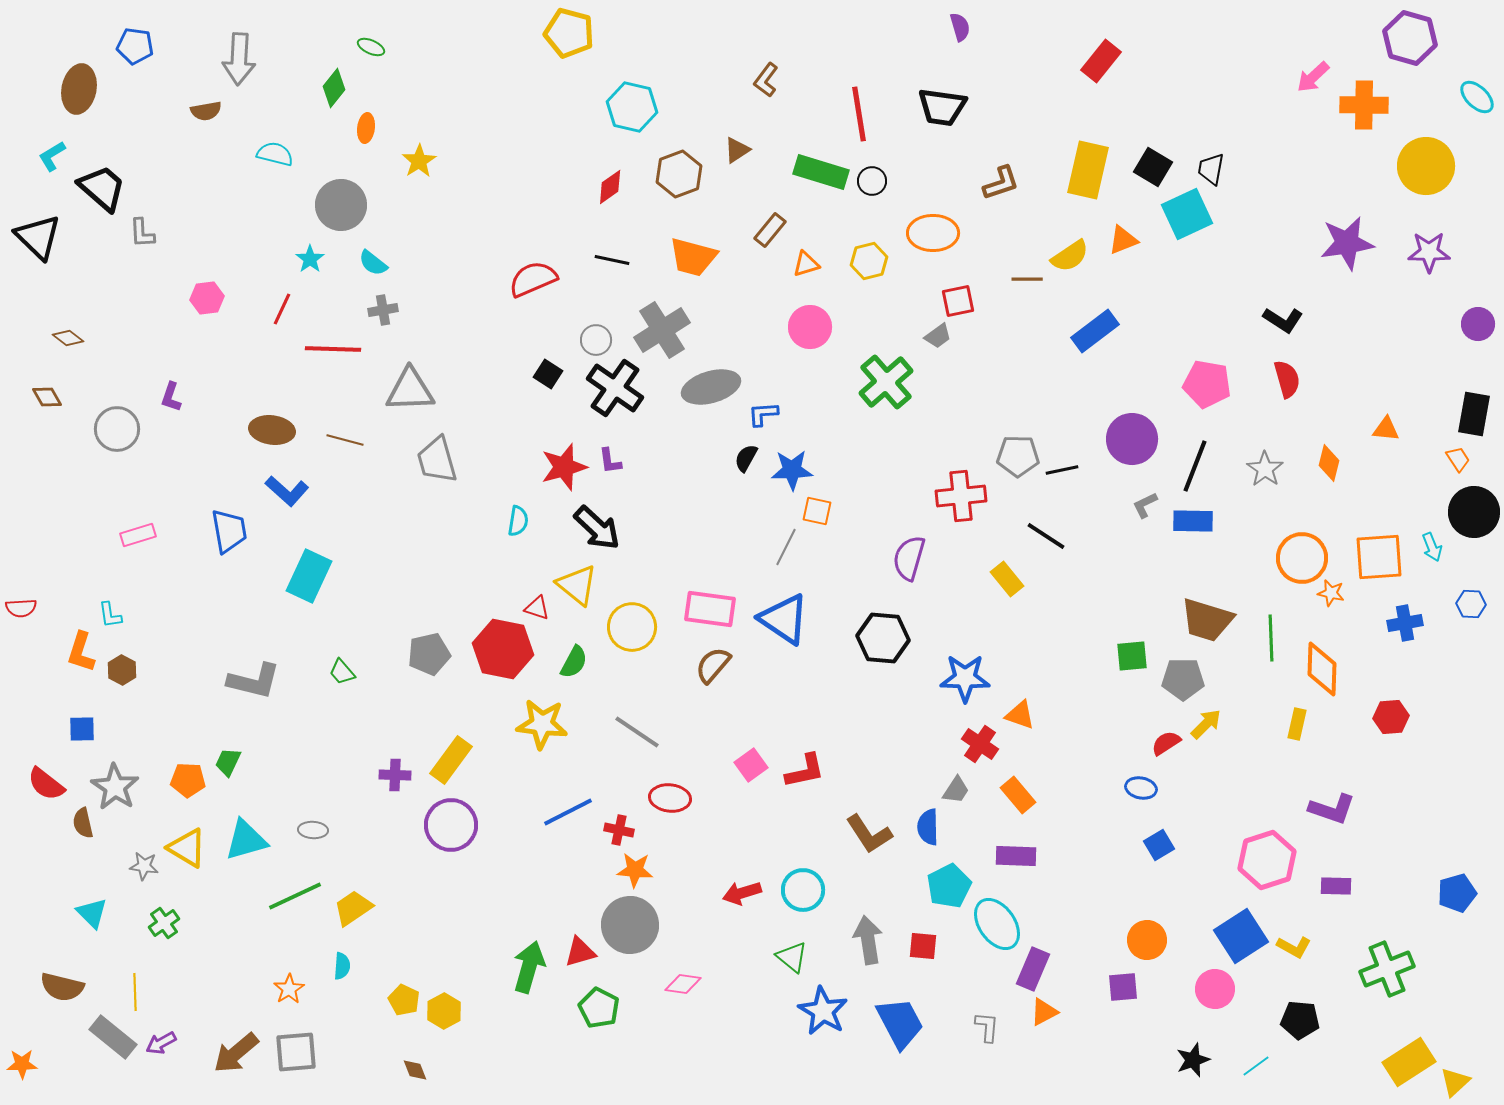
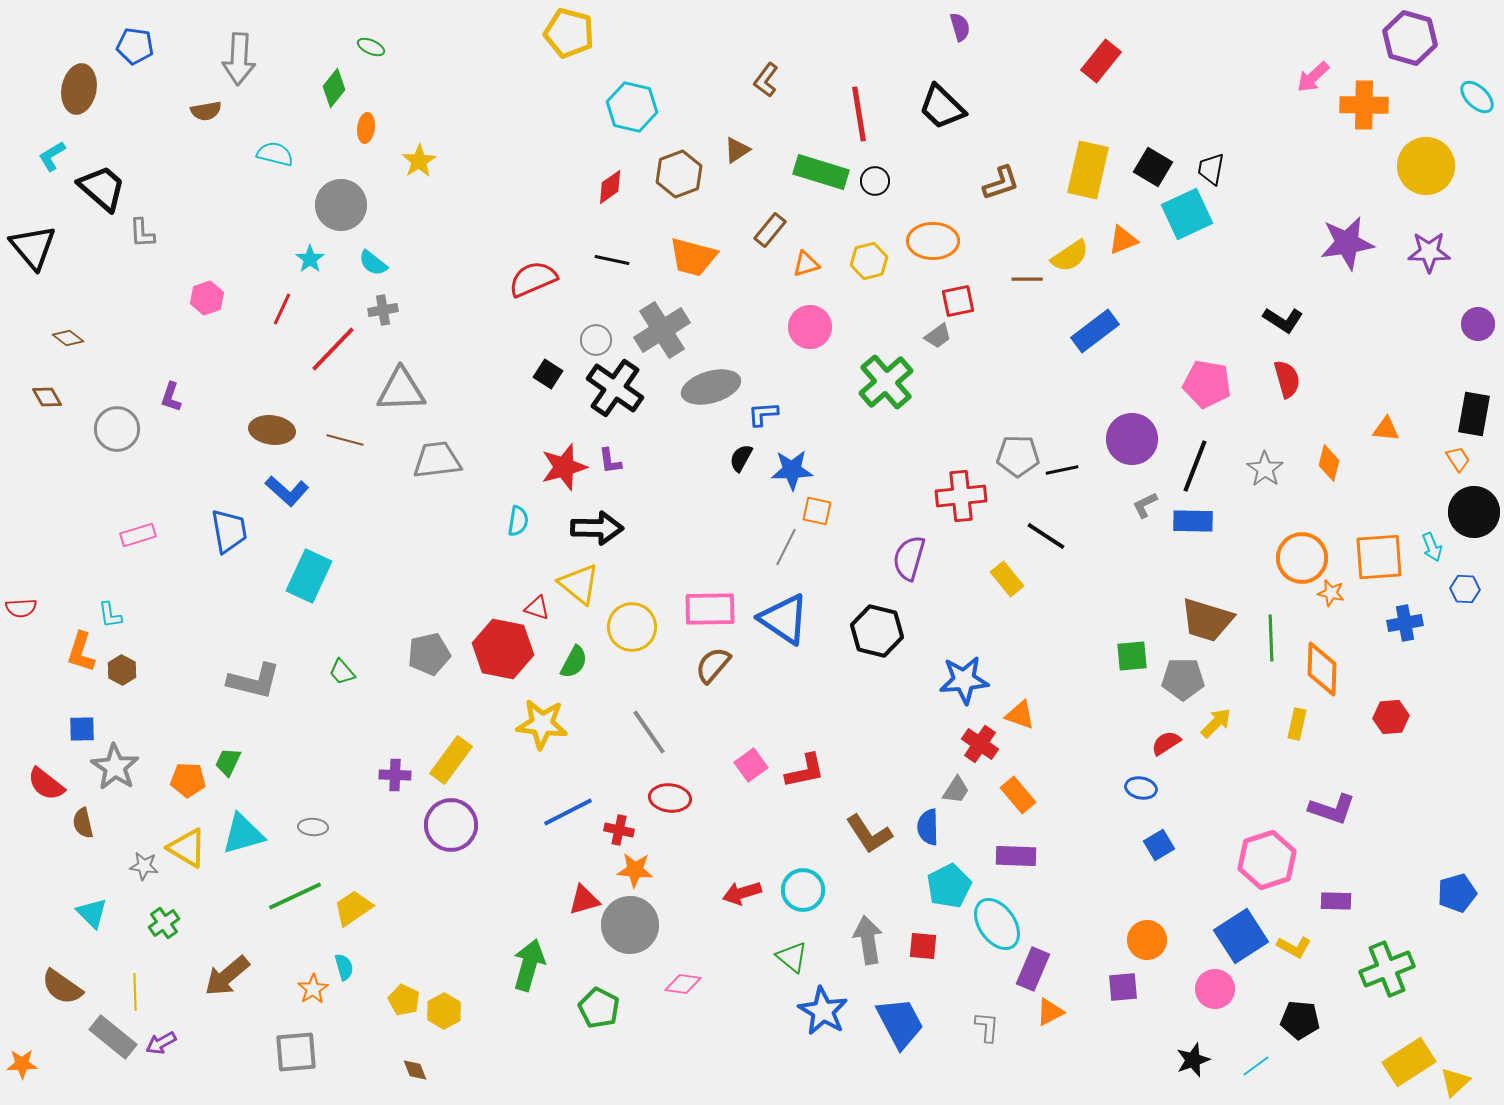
black trapezoid at (942, 107): rotated 36 degrees clockwise
black circle at (872, 181): moved 3 px right
orange ellipse at (933, 233): moved 8 px down
black triangle at (38, 237): moved 5 px left, 10 px down; rotated 6 degrees clockwise
pink hexagon at (207, 298): rotated 12 degrees counterclockwise
red line at (333, 349): rotated 48 degrees counterclockwise
gray triangle at (410, 390): moved 9 px left
black semicircle at (746, 458): moved 5 px left
gray trapezoid at (437, 460): rotated 99 degrees clockwise
black arrow at (597, 528): rotated 42 degrees counterclockwise
yellow triangle at (577, 585): moved 2 px right, 1 px up
blue hexagon at (1471, 604): moved 6 px left, 15 px up
pink rectangle at (710, 609): rotated 9 degrees counterclockwise
black hexagon at (883, 638): moved 6 px left, 7 px up; rotated 9 degrees clockwise
blue star at (965, 678): moved 1 px left, 2 px down; rotated 6 degrees counterclockwise
yellow arrow at (1206, 724): moved 10 px right, 1 px up
gray line at (637, 732): moved 12 px right; rotated 21 degrees clockwise
gray star at (115, 787): moved 20 px up
gray ellipse at (313, 830): moved 3 px up
cyan triangle at (246, 840): moved 3 px left, 6 px up
purple rectangle at (1336, 886): moved 15 px down
red triangle at (580, 952): moved 4 px right, 52 px up
cyan semicircle at (342, 966): moved 2 px right, 1 px down; rotated 20 degrees counterclockwise
green arrow at (529, 967): moved 2 px up
brown semicircle at (62, 987): rotated 21 degrees clockwise
orange star at (289, 989): moved 24 px right
orange triangle at (1044, 1012): moved 6 px right
brown arrow at (236, 1053): moved 9 px left, 77 px up
